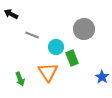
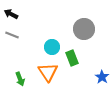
gray line: moved 20 px left
cyan circle: moved 4 px left
